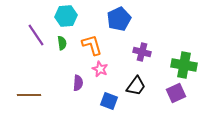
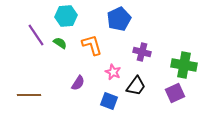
green semicircle: moved 2 px left; rotated 48 degrees counterclockwise
pink star: moved 13 px right, 3 px down
purple semicircle: rotated 28 degrees clockwise
purple square: moved 1 px left
